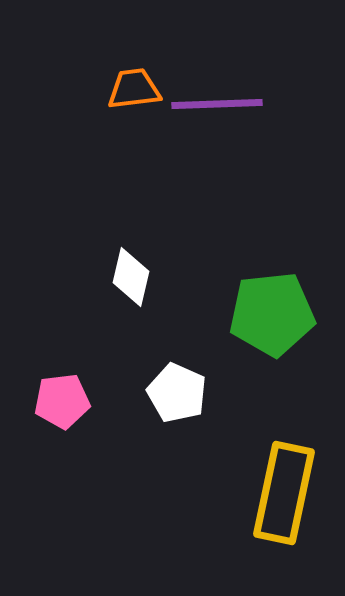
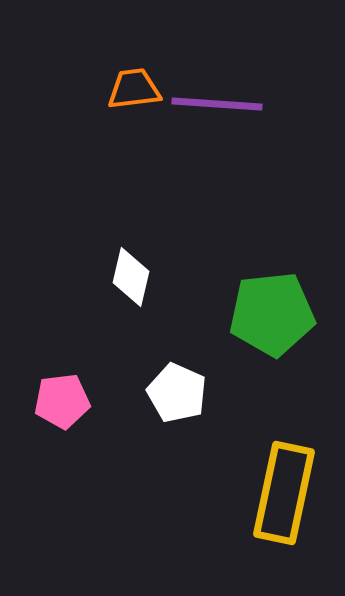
purple line: rotated 6 degrees clockwise
